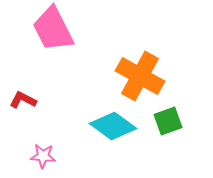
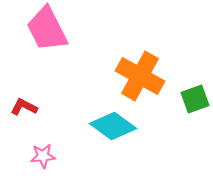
pink trapezoid: moved 6 px left
red L-shape: moved 1 px right, 7 px down
green square: moved 27 px right, 22 px up
pink star: rotated 10 degrees counterclockwise
